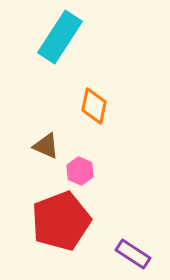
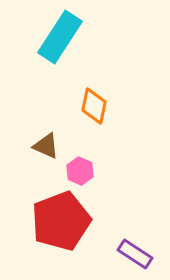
purple rectangle: moved 2 px right
